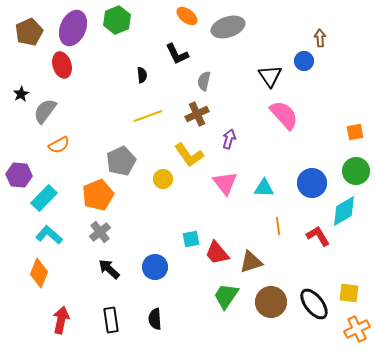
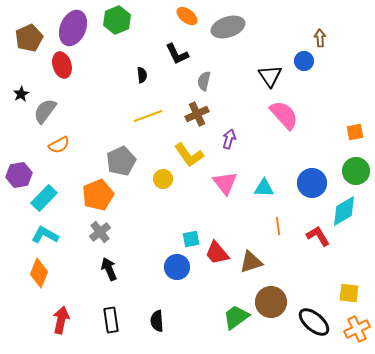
brown pentagon at (29, 32): moved 6 px down
purple hexagon at (19, 175): rotated 15 degrees counterclockwise
cyan L-shape at (49, 235): moved 4 px left; rotated 12 degrees counterclockwise
blue circle at (155, 267): moved 22 px right
black arrow at (109, 269): rotated 25 degrees clockwise
green trapezoid at (226, 296): moved 10 px right, 21 px down; rotated 20 degrees clockwise
black ellipse at (314, 304): moved 18 px down; rotated 12 degrees counterclockwise
black semicircle at (155, 319): moved 2 px right, 2 px down
